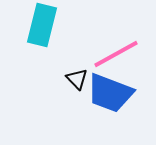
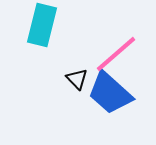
pink line: rotated 12 degrees counterclockwise
blue trapezoid: rotated 21 degrees clockwise
